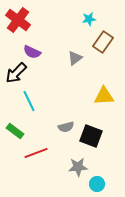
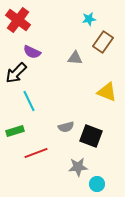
gray triangle: rotated 42 degrees clockwise
yellow triangle: moved 3 px right, 4 px up; rotated 25 degrees clockwise
green rectangle: rotated 54 degrees counterclockwise
